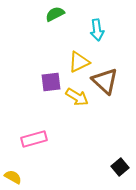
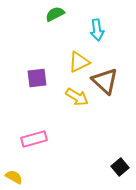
purple square: moved 14 px left, 4 px up
yellow semicircle: moved 1 px right
